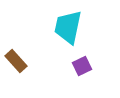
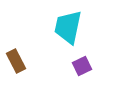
brown rectangle: rotated 15 degrees clockwise
